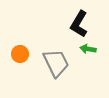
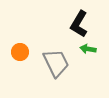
orange circle: moved 2 px up
